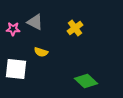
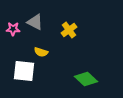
yellow cross: moved 6 px left, 2 px down
white square: moved 8 px right, 2 px down
green diamond: moved 2 px up
